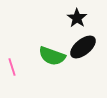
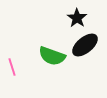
black ellipse: moved 2 px right, 2 px up
